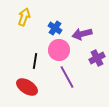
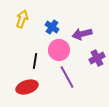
yellow arrow: moved 2 px left, 2 px down
blue cross: moved 3 px left, 1 px up
red ellipse: rotated 50 degrees counterclockwise
